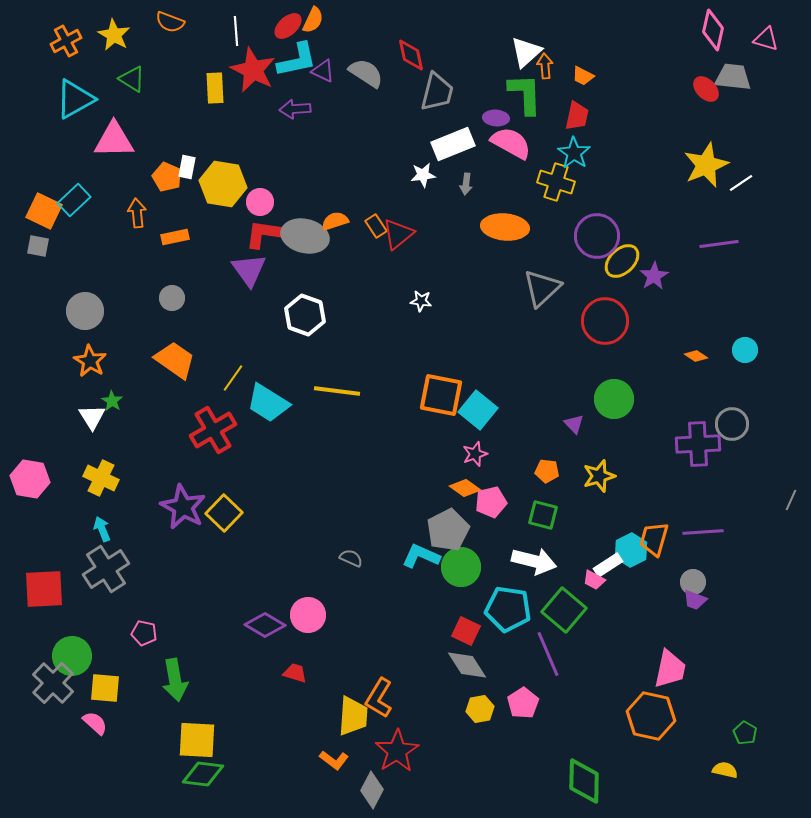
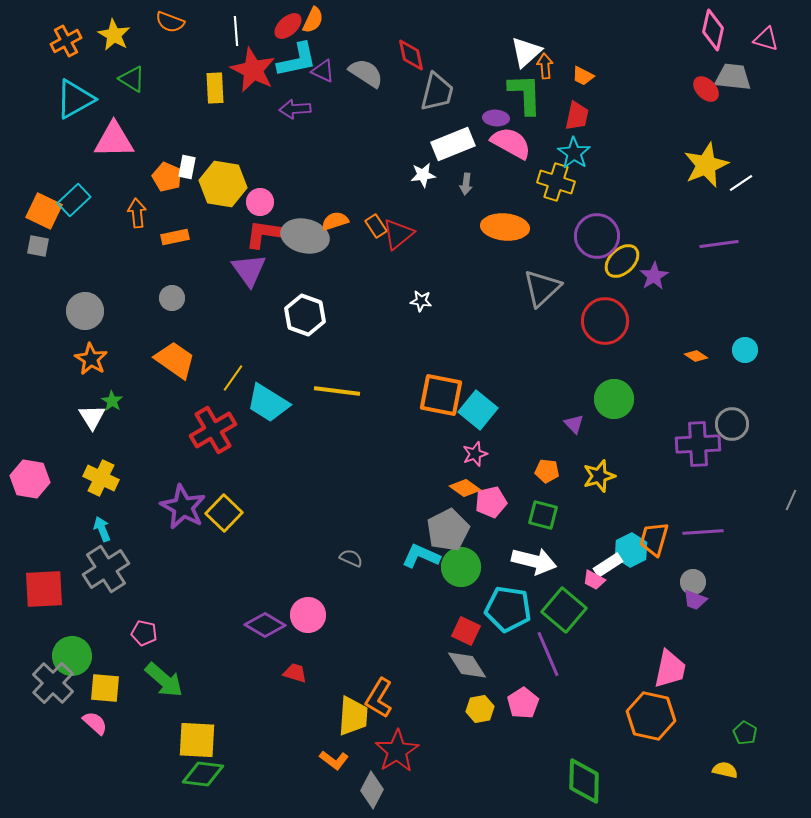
orange star at (90, 361): moved 1 px right, 2 px up
green arrow at (175, 680): moved 11 px left; rotated 39 degrees counterclockwise
